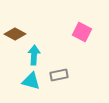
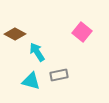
pink square: rotated 12 degrees clockwise
cyan arrow: moved 3 px right, 3 px up; rotated 36 degrees counterclockwise
